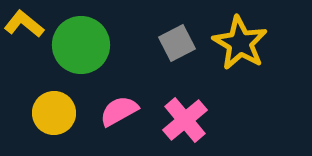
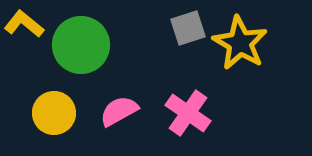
gray square: moved 11 px right, 15 px up; rotated 9 degrees clockwise
pink cross: moved 3 px right, 7 px up; rotated 15 degrees counterclockwise
